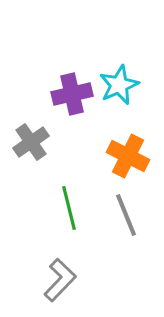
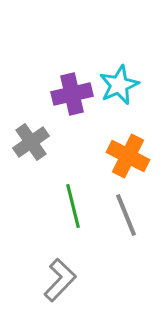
green line: moved 4 px right, 2 px up
